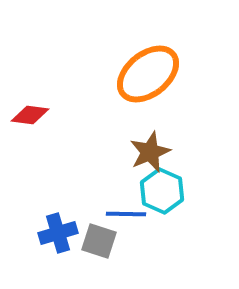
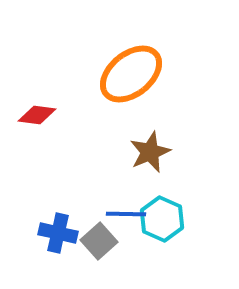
orange ellipse: moved 17 px left
red diamond: moved 7 px right
cyan hexagon: moved 28 px down
blue cross: rotated 30 degrees clockwise
gray square: rotated 30 degrees clockwise
